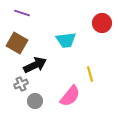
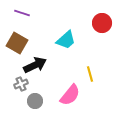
cyan trapezoid: rotated 35 degrees counterclockwise
pink semicircle: moved 1 px up
